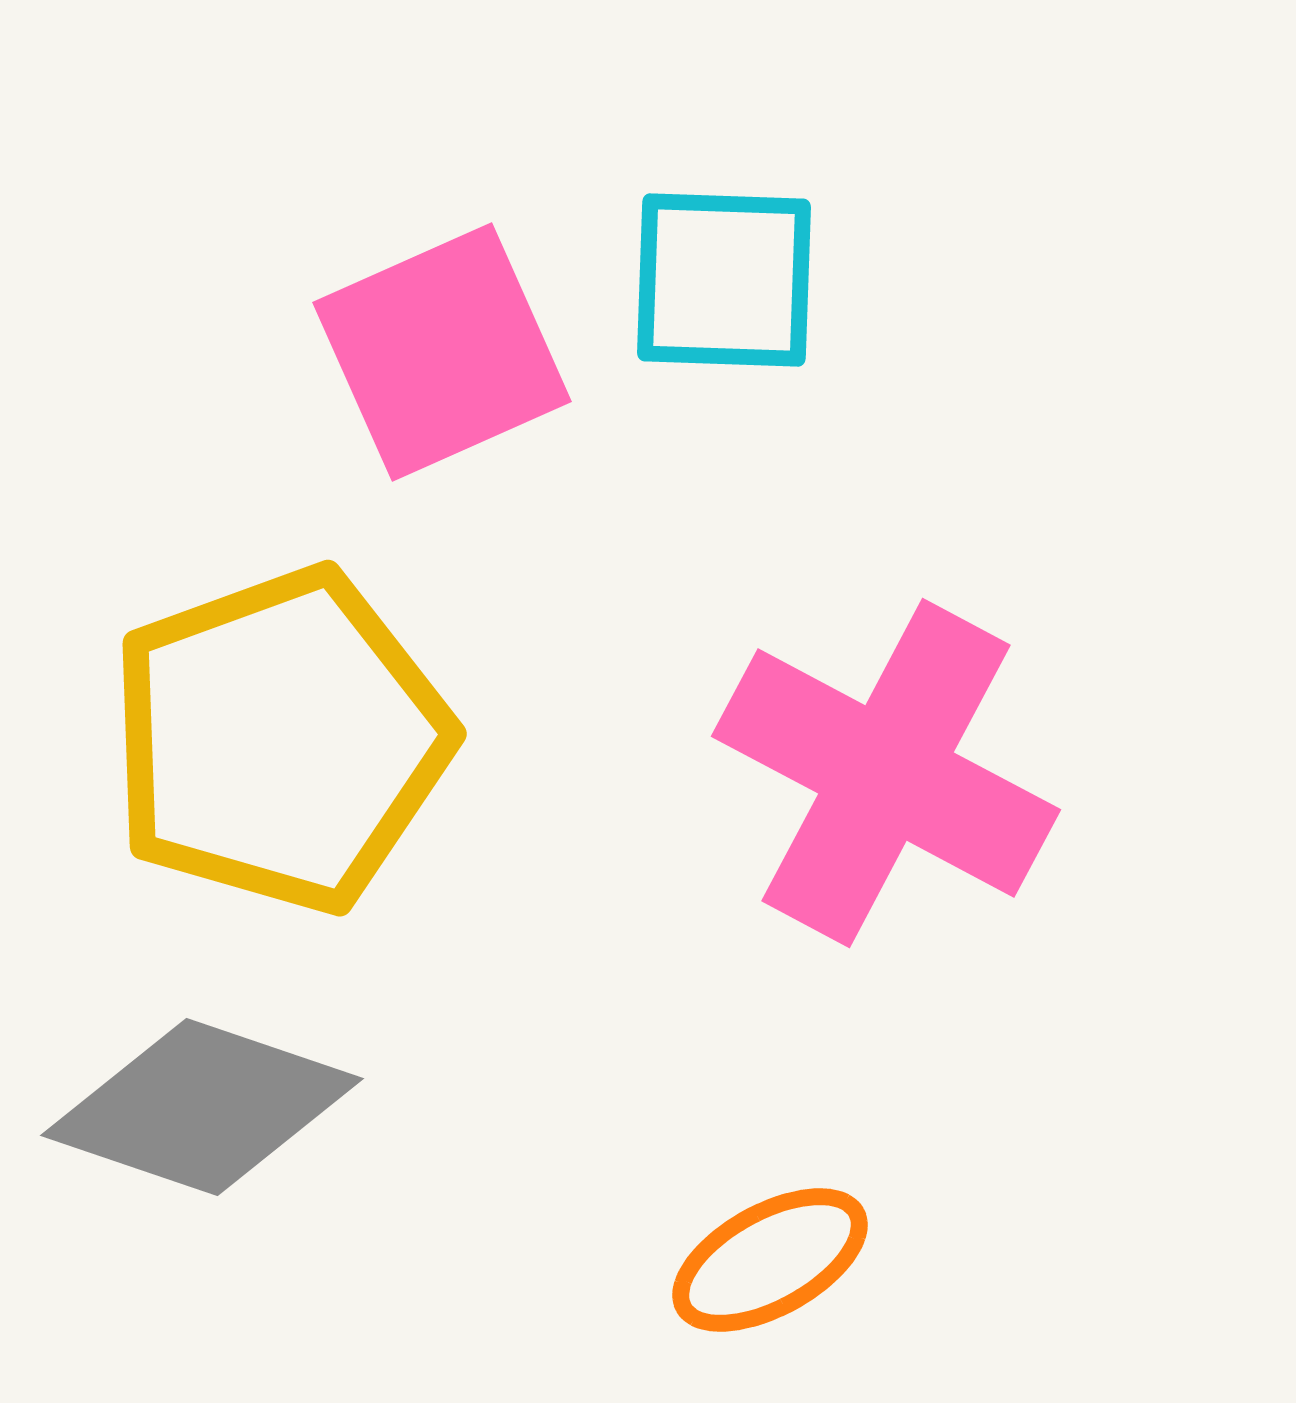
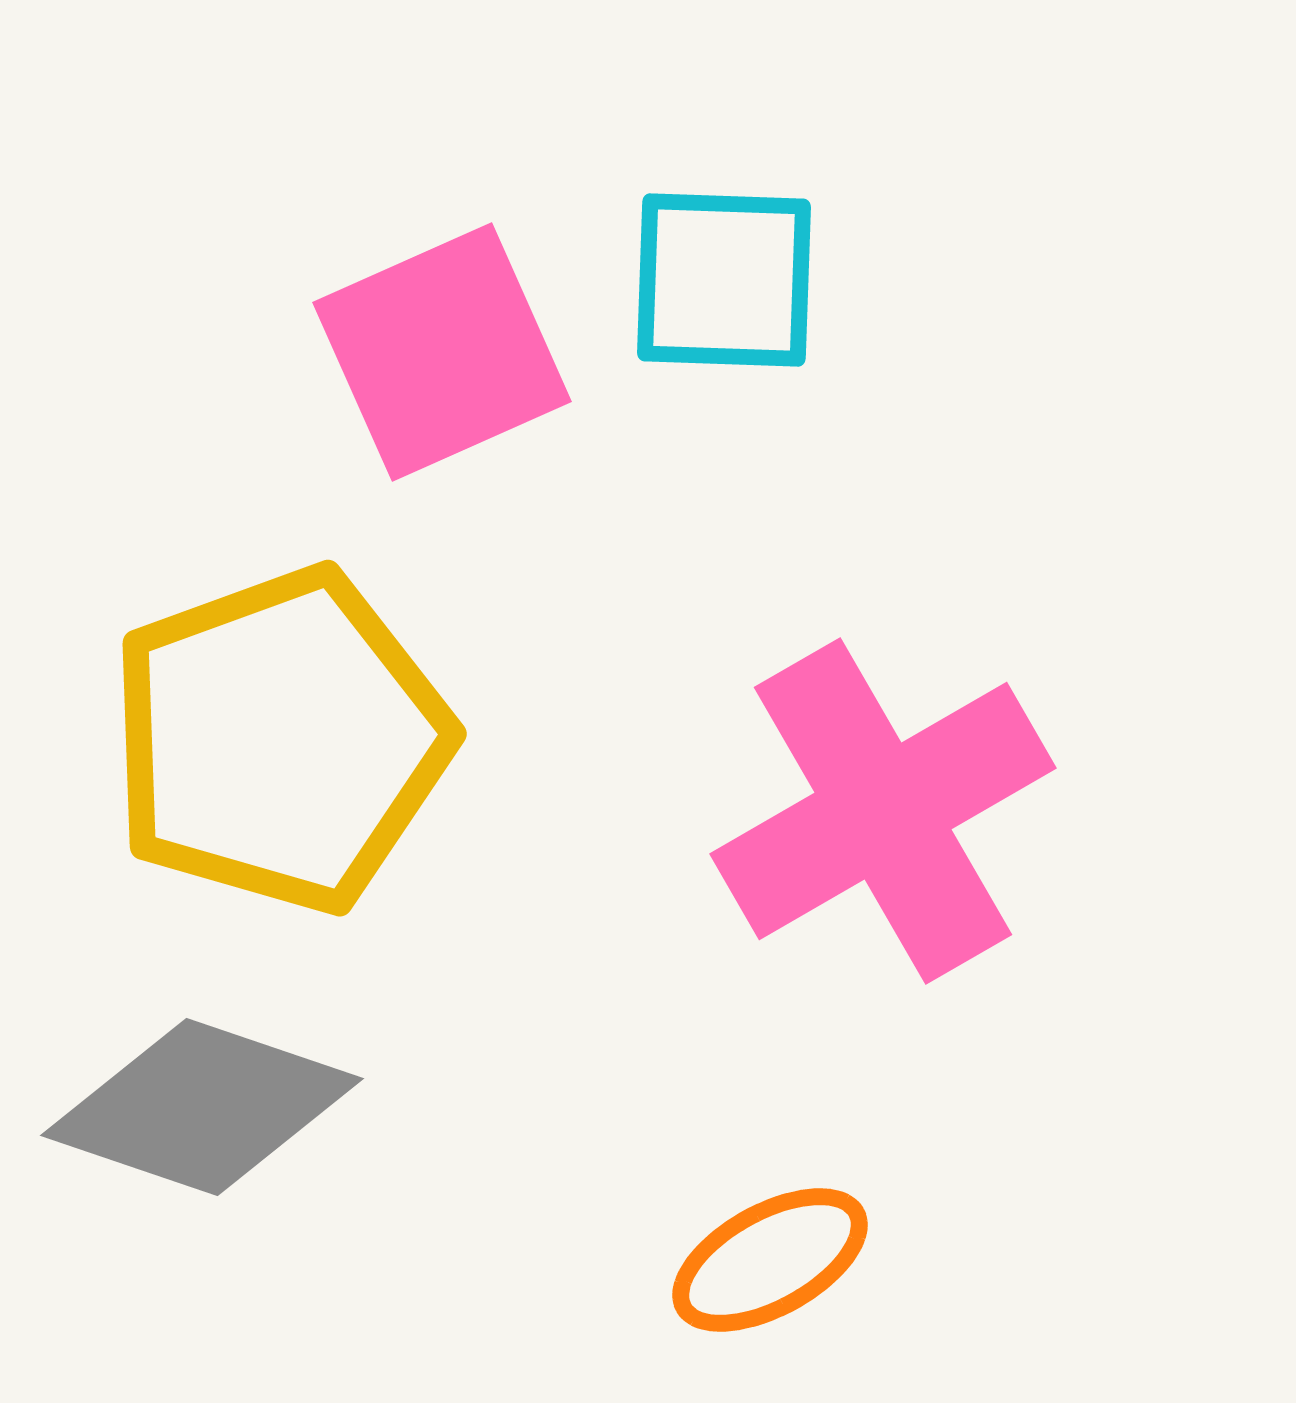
pink cross: moved 3 px left, 38 px down; rotated 32 degrees clockwise
